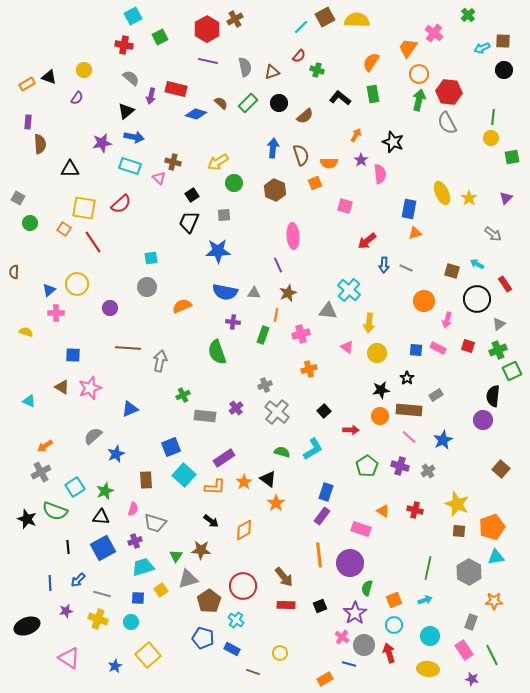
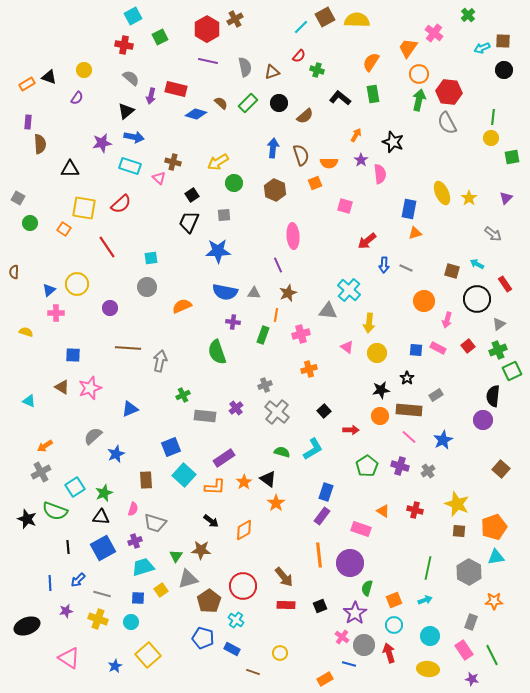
red line at (93, 242): moved 14 px right, 5 px down
red square at (468, 346): rotated 32 degrees clockwise
green star at (105, 491): moved 1 px left, 2 px down
orange pentagon at (492, 527): moved 2 px right
